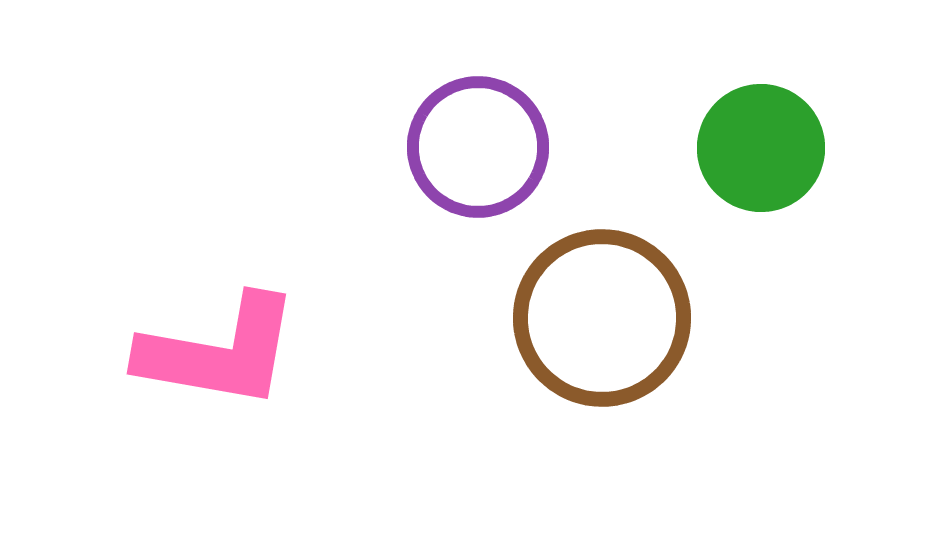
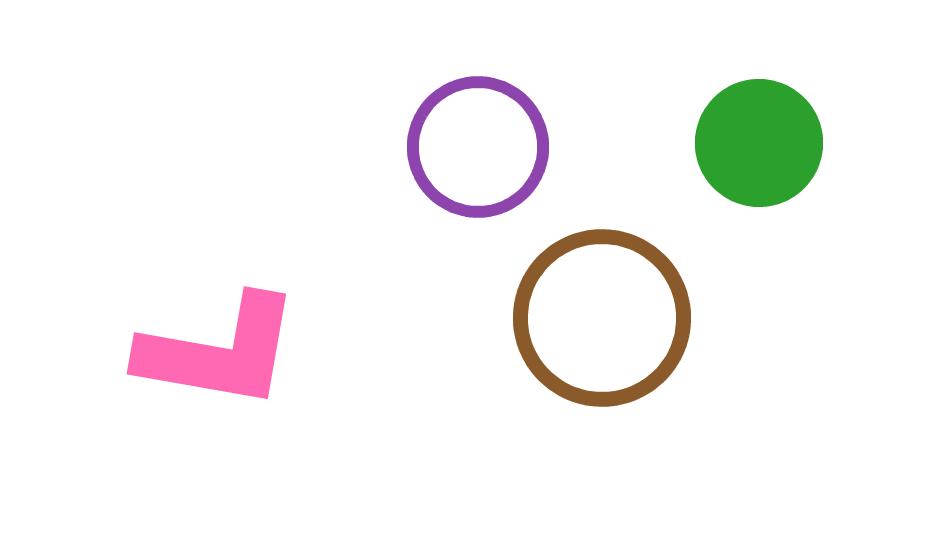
green circle: moved 2 px left, 5 px up
